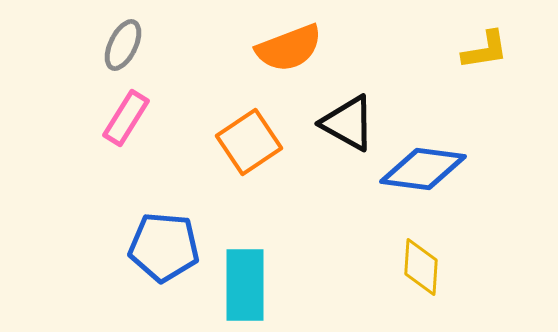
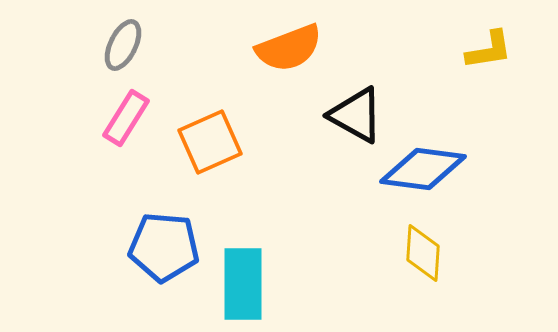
yellow L-shape: moved 4 px right
black triangle: moved 8 px right, 8 px up
orange square: moved 39 px left; rotated 10 degrees clockwise
yellow diamond: moved 2 px right, 14 px up
cyan rectangle: moved 2 px left, 1 px up
